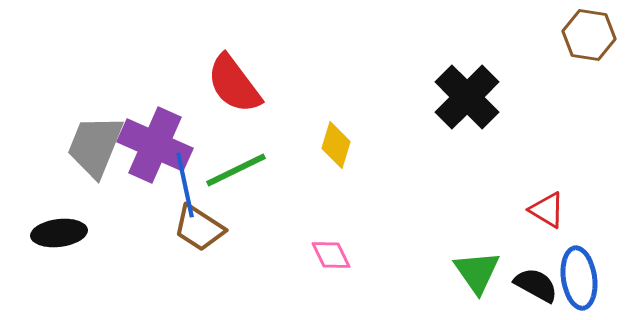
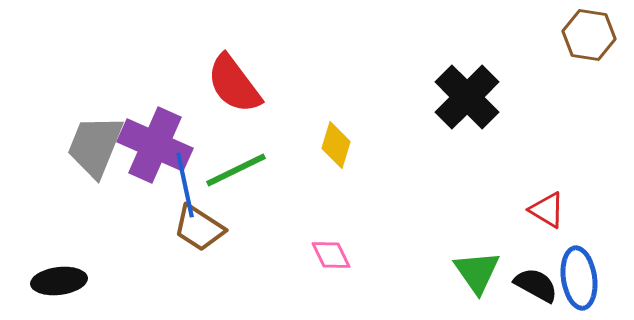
black ellipse: moved 48 px down
